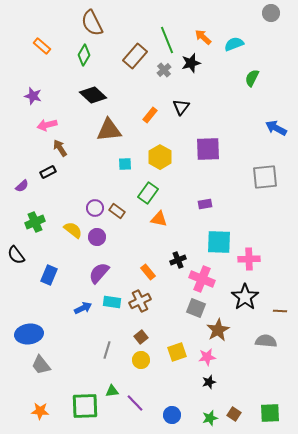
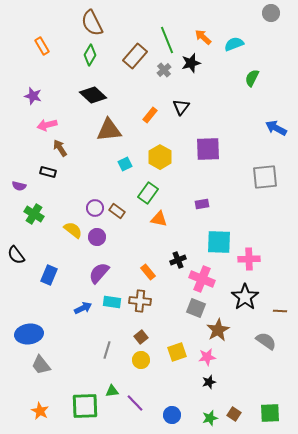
orange rectangle at (42, 46): rotated 18 degrees clockwise
green diamond at (84, 55): moved 6 px right
cyan square at (125, 164): rotated 24 degrees counterclockwise
black rectangle at (48, 172): rotated 42 degrees clockwise
purple semicircle at (22, 186): moved 3 px left; rotated 56 degrees clockwise
purple rectangle at (205, 204): moved 3 px left
green cross at (35, 222): moved 1 px left, 8 px up; rotated 36 degrees counterclockwise
brown cross at (140, 301): rotated 30 degrees clockwise
gray semicircle at (266, 341): rotated 30 degrees clockwise
orange star at (40, 411): rotated 24 degrees clockwise
